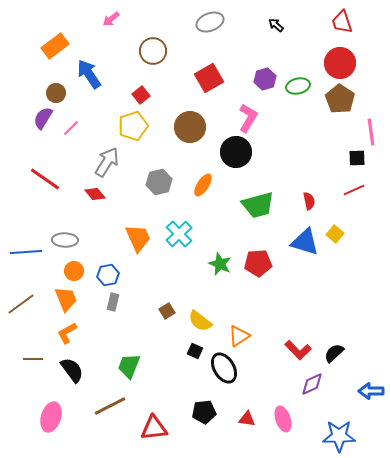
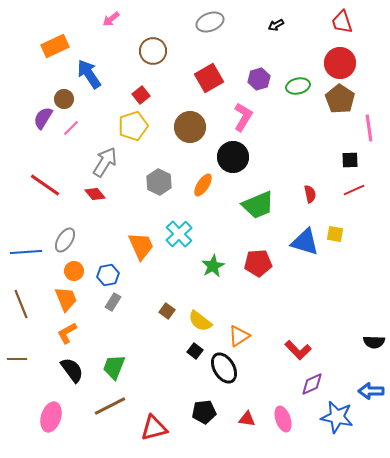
black arrow at (276, 25): rotated 70 degrees counterclockwise
orange rectangle at (55, 46): rotated 12 degrees clockwise
purple hexagon at (265, 79): moved 6 px left
brown circle at (56, 93): moved 8 px right, 6 px down
pink L-shape at (248, 118): moved 5 px left, 1 px up
pink line at (371, 132): moved 2 px left, 4 px up
black circle at (236, 152): moved 3 px left, 5 px down
black square at (357, 158): moved 7 px left, 2 px down
gray arrow at (107, 162): moved 2 px left
red line at (45, 179): moved 6 px down
gray hexagon at (159, 182): rotated 20 degrees counterclockwise
red semicircle at (309, 201): moved 1 px right, 7 px up
green trapezoid at (258, 205): rotated 8 degrees counterclockwise
yellow square at (335, 234): rotated 30 degrees counterclockwise
orange trapezoid at (138, 238): moved 3 px right, 8 px down
gray ellipse at (65, 240): rotated 60 degrees counterclockwise
green star at (220, 264): moved 7 px left, 2 px down; rotated 20 degrees clockwise
gray rectangle at (113, 302): rotated 18 degrees clockwise
brown line at (21, 304): rotated 76 degrees counterclockwise
brown square at (167, 311): rotated 21 degrees counterclockwise
black square at (195, 351): rotated 14 degrees clockwise
black semicircle at (334, 353): moved 40 px right, 11 px up; rotated 135 degrees counterclockwise
brown line at (33, 359): moved 16 px left
green trapezoid at (129, 366): moved 15 px left, 1 px down
red triangle at (154, 428): rotated 8 degrees counterclockwise
blue star at (339, 436): moved 2 px left, 19 px up; rotated 12 degrees clockwise
